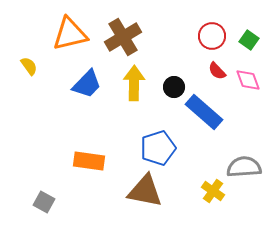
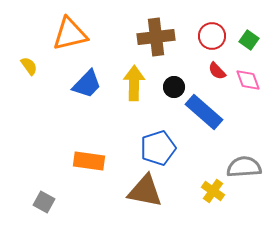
brown cross: moved 33 px right; rotated 24 degrees clockwise
